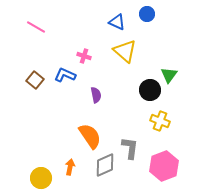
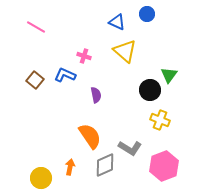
yellow cross: moved 1 px up
gray L-shape: rotated 115 degrees clockwise
